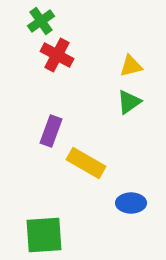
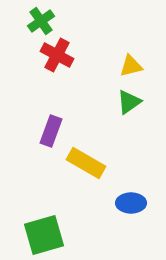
green square: rotated 12 degrees counterclockwise
